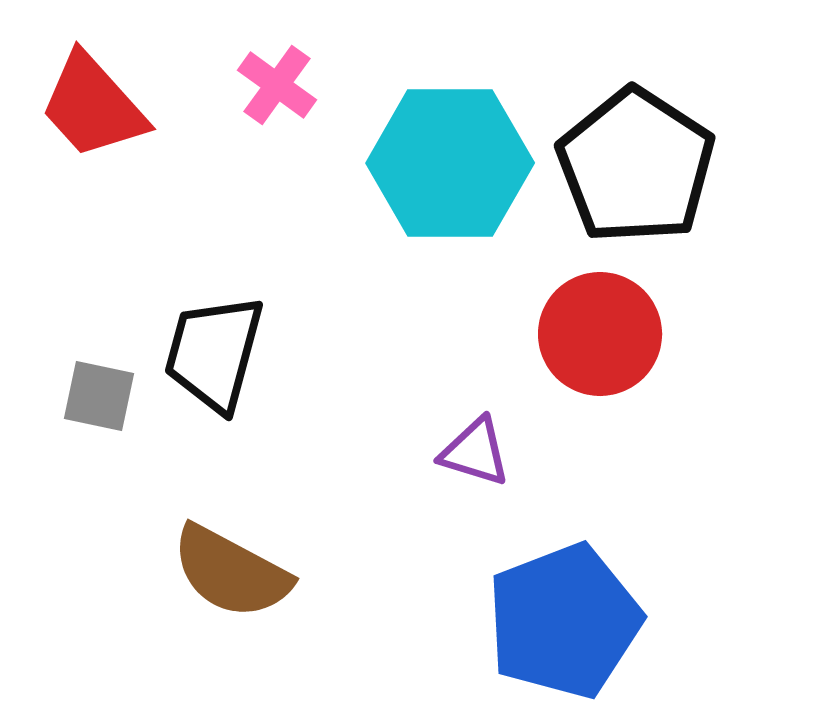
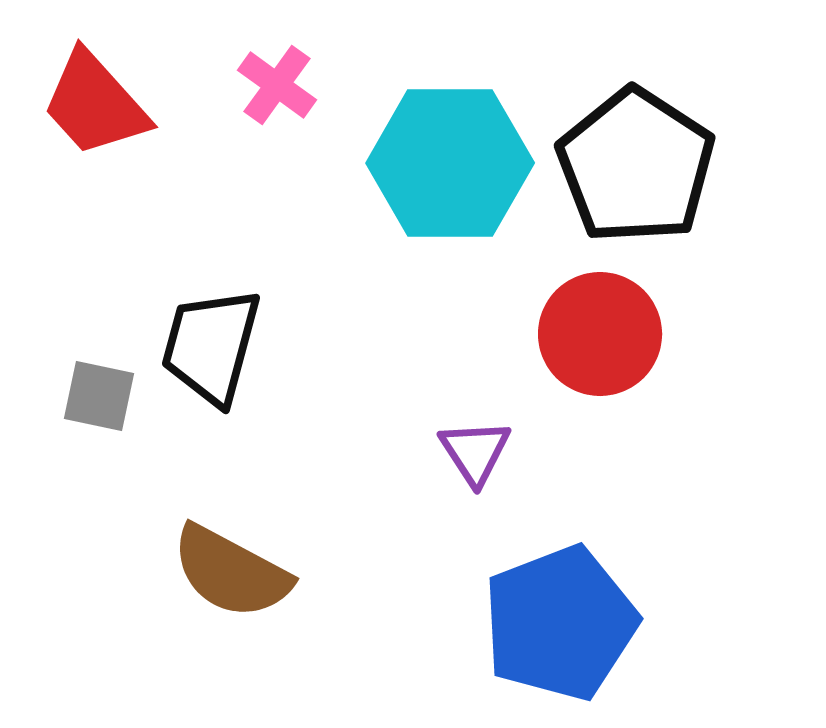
red trapezoid: moved 2 px right, 2 px up
black trapezoid: moved 3 px left, 7 px up
purple triangle: rotated 40 degrees clockwise
blue pentagon: moved 4 px left, 2 px down
